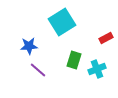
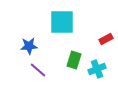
cyan square: rotated 32 degrees clockwise
red rectangle: moved 1 px down
